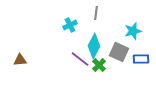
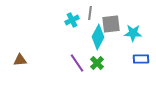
gray line: moved 6 px left
cyan cross: moved 2 px right, 5 px up
cyan star: moved 2 px down; rotated 18 degrees clockwise
cyan diamond: moved 4 px right, 9 px up
gray square: moved 8 px left, 28 px up; rotated 30 degrees counterclockwise
purple line: moved 3 px left, 4 px down; rotated 18 degrees clockwise
green cross: moved 2 px left, 2 px up
